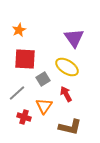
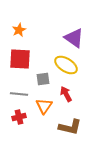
purple triangle: rotated 20 degrees counterclockwise
red square: moved 5 px left
yellow ellipse: moved 1 px left, 2 px up
gray square: rotated 24 degrees clockwise
gray line: moved 2 px right, 1 px down; rotated 48 degrees clockwise
red cross: moved 5 px left; rotated 32 degrees counterclockwise
